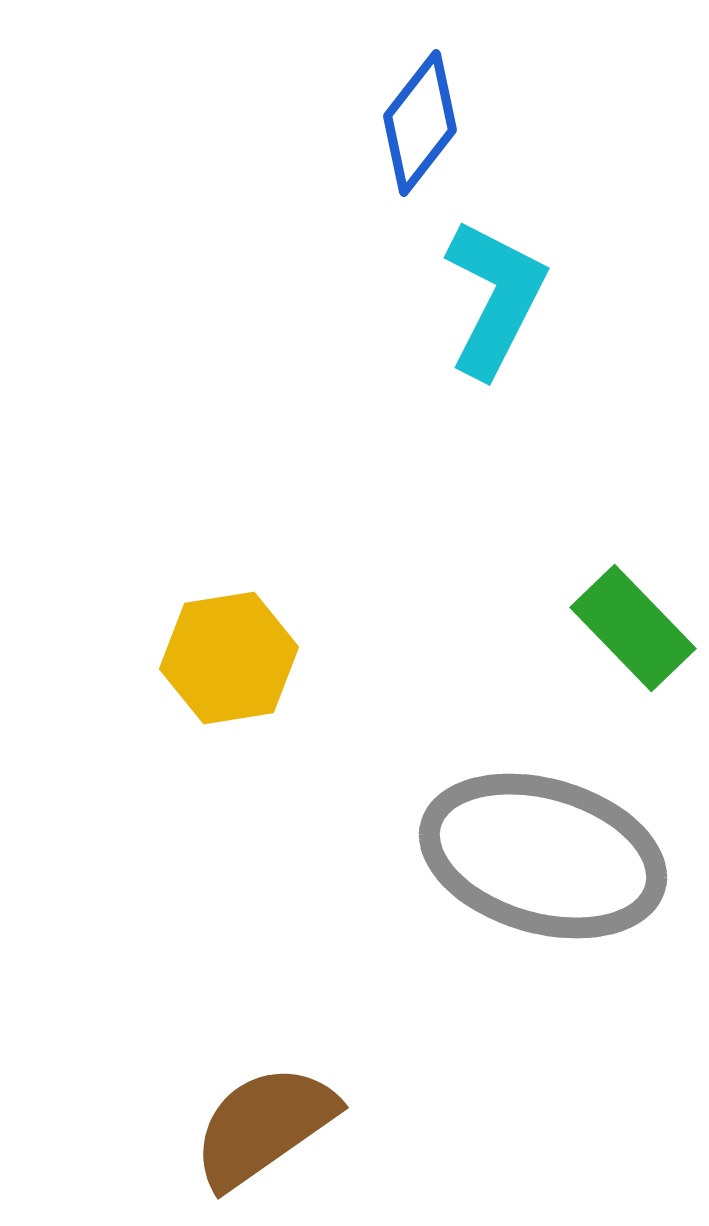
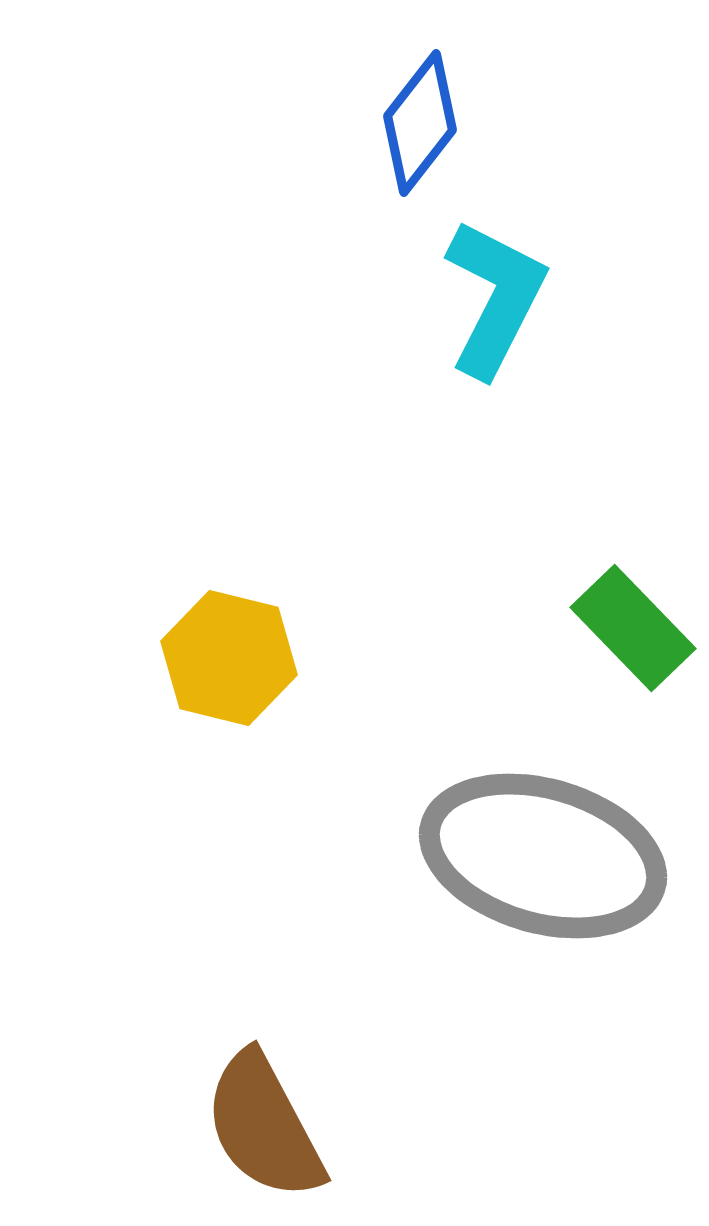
yellow hexagon: rotated 23 degrees clockwise
brown semicircle: rotated 83 degrees counterclockwise
